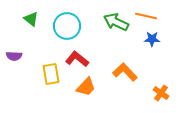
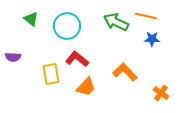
purple semicircle: moved 1 px left, 1 px down
